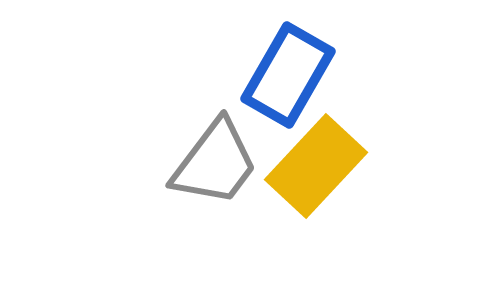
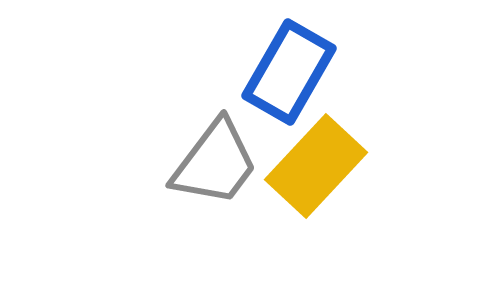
blue rectangle: moved 1 px right, 3 px up
